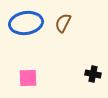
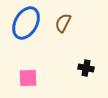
blue ellipse: rotated 52 degrees counterclockwise
black cross: moved 7 px left, 6 px up
